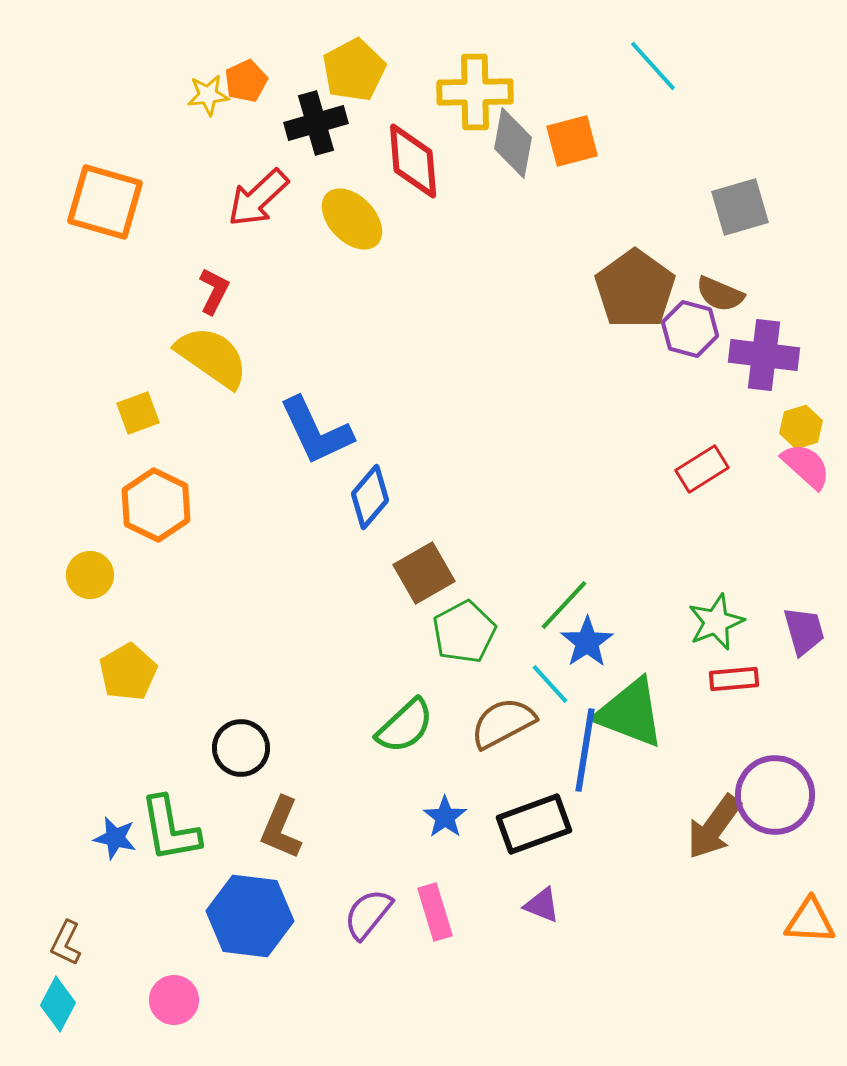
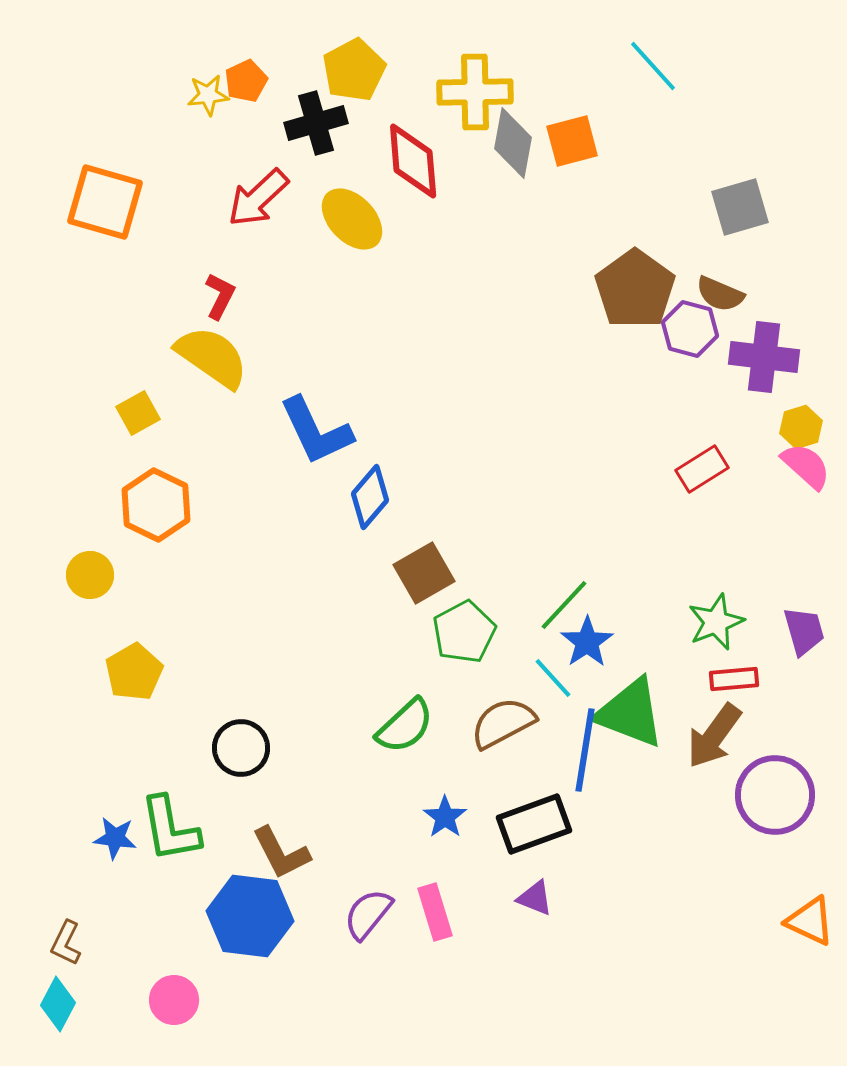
red L-shape at (214, 291): moved 6 px right, 5 px down
purple cross at (764, 355): moved 2 px down
yellow square at (138, 413): rotated 9 degrees counterclockwise
yellow pentagon at (128, 672): moved 6 px right
cyan line at (550, 684): moved 3 px right, 6 px up
brown arrow at (714, 827): moved 91 px up
brown L-shape at (281, 828): moved 25 px down; rotated 50 degrees counterclockwise
blue star at (115, 838): rotated 6 degrees counterclockwise
purple triangle at (542, 905): moved 7 px left, 7 px up
orange triangle at (810, 921): rotated 22 degrees clockwise
